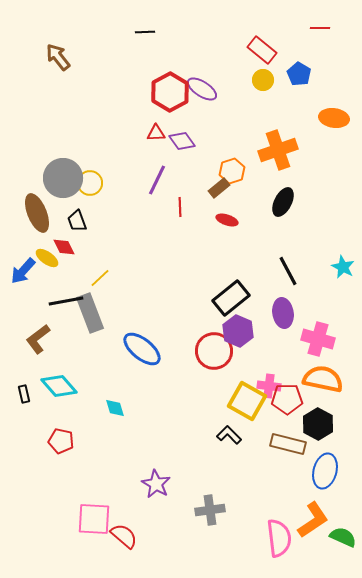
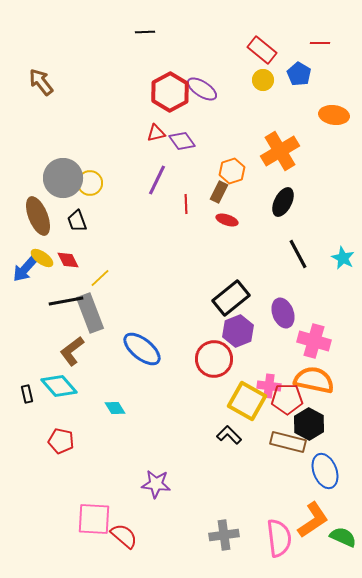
red line at (320, 28): moved 15 px down
brown arrow at (58, 57): moved 17 px left, 25 px down
orange ellipse at (334, 118): moved 3 px up
red triangle at (156, 133): rotated 12 degrees counterclockwise
orange cross at (278, 150): moved 2 px right, 1 px down; rotated 12 degrees counterclockwise
brown rectangle at (219, 188): moved 4 px down; rotated 25 degrees counterclockwise
red line at (180, 207): moved 6 px right, 3 px up
brown ellipse at (37, 213): moved 1 px right, 3 px down
red diamond at (64, 247): moved 4 px right, 13 px down
yellow ellipse at (47, 258): moved 5 px left
cyan star at (343, 267): moved 9 px up
blue arrow at (23, 271): moved 2 px right, 2 px up
black line at (288, 271): moved 10 px right, 17 px up
purple ellipse at (283, 313): rotated 12 degrees counterclockwise
purple hexagon at (238, 331): rotated 16 degrees clockwise
brown L-shape at (38, 339): moved 34 px right, 12 px down
pink cross at (318, 339): moved 4 px left, 2 px down
red circle at (214, 351): moved 8 px down
orange semicircle at (323, 379): moved 9 px left, 1 px down
black rectangle at (24, 394): moved 3 px right
cyan diamond at (115, 408): rotated 15 degrees counterclockwise
black hexagon at (318, 424): moved 9 px left
brown rectangle at (288, 444): moved 2 px up
blue ellipse at (325, 471): rotated 36 degrees counterclockwise
purple star at (156, 484): rotated 24 degrees counterclockwise
gray cross at (210, 510): moved 14 px right, 25 px down
